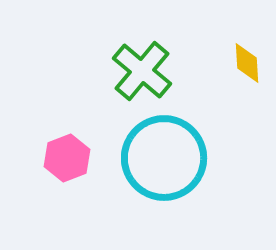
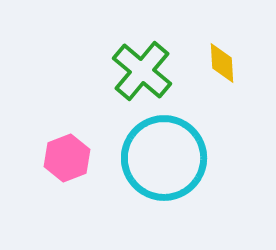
yellow diamond: moved 25 px left
